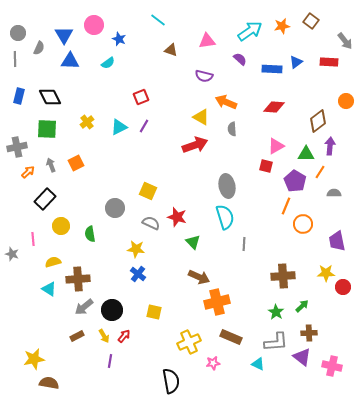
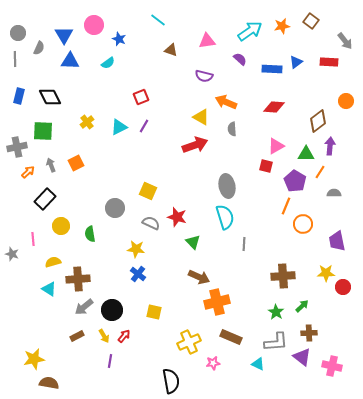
green square at (47, 129): moved 4 px left, 2 px down
